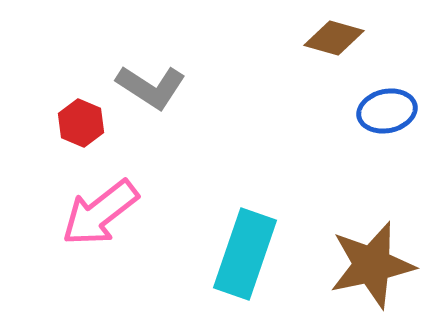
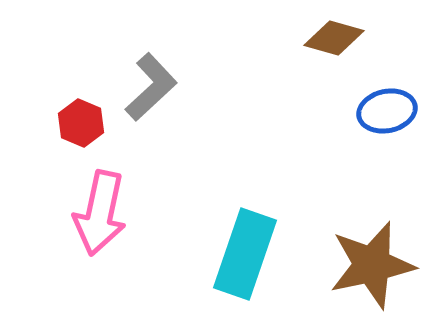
gray L-shape: rotated 76 degrees counterclockwise
pink arrow: rotated 40 degrees counterclockwise
